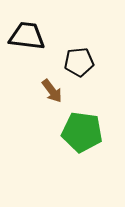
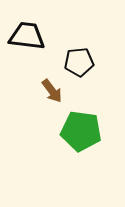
green pentagon: moved 1 px left, 1 px up
